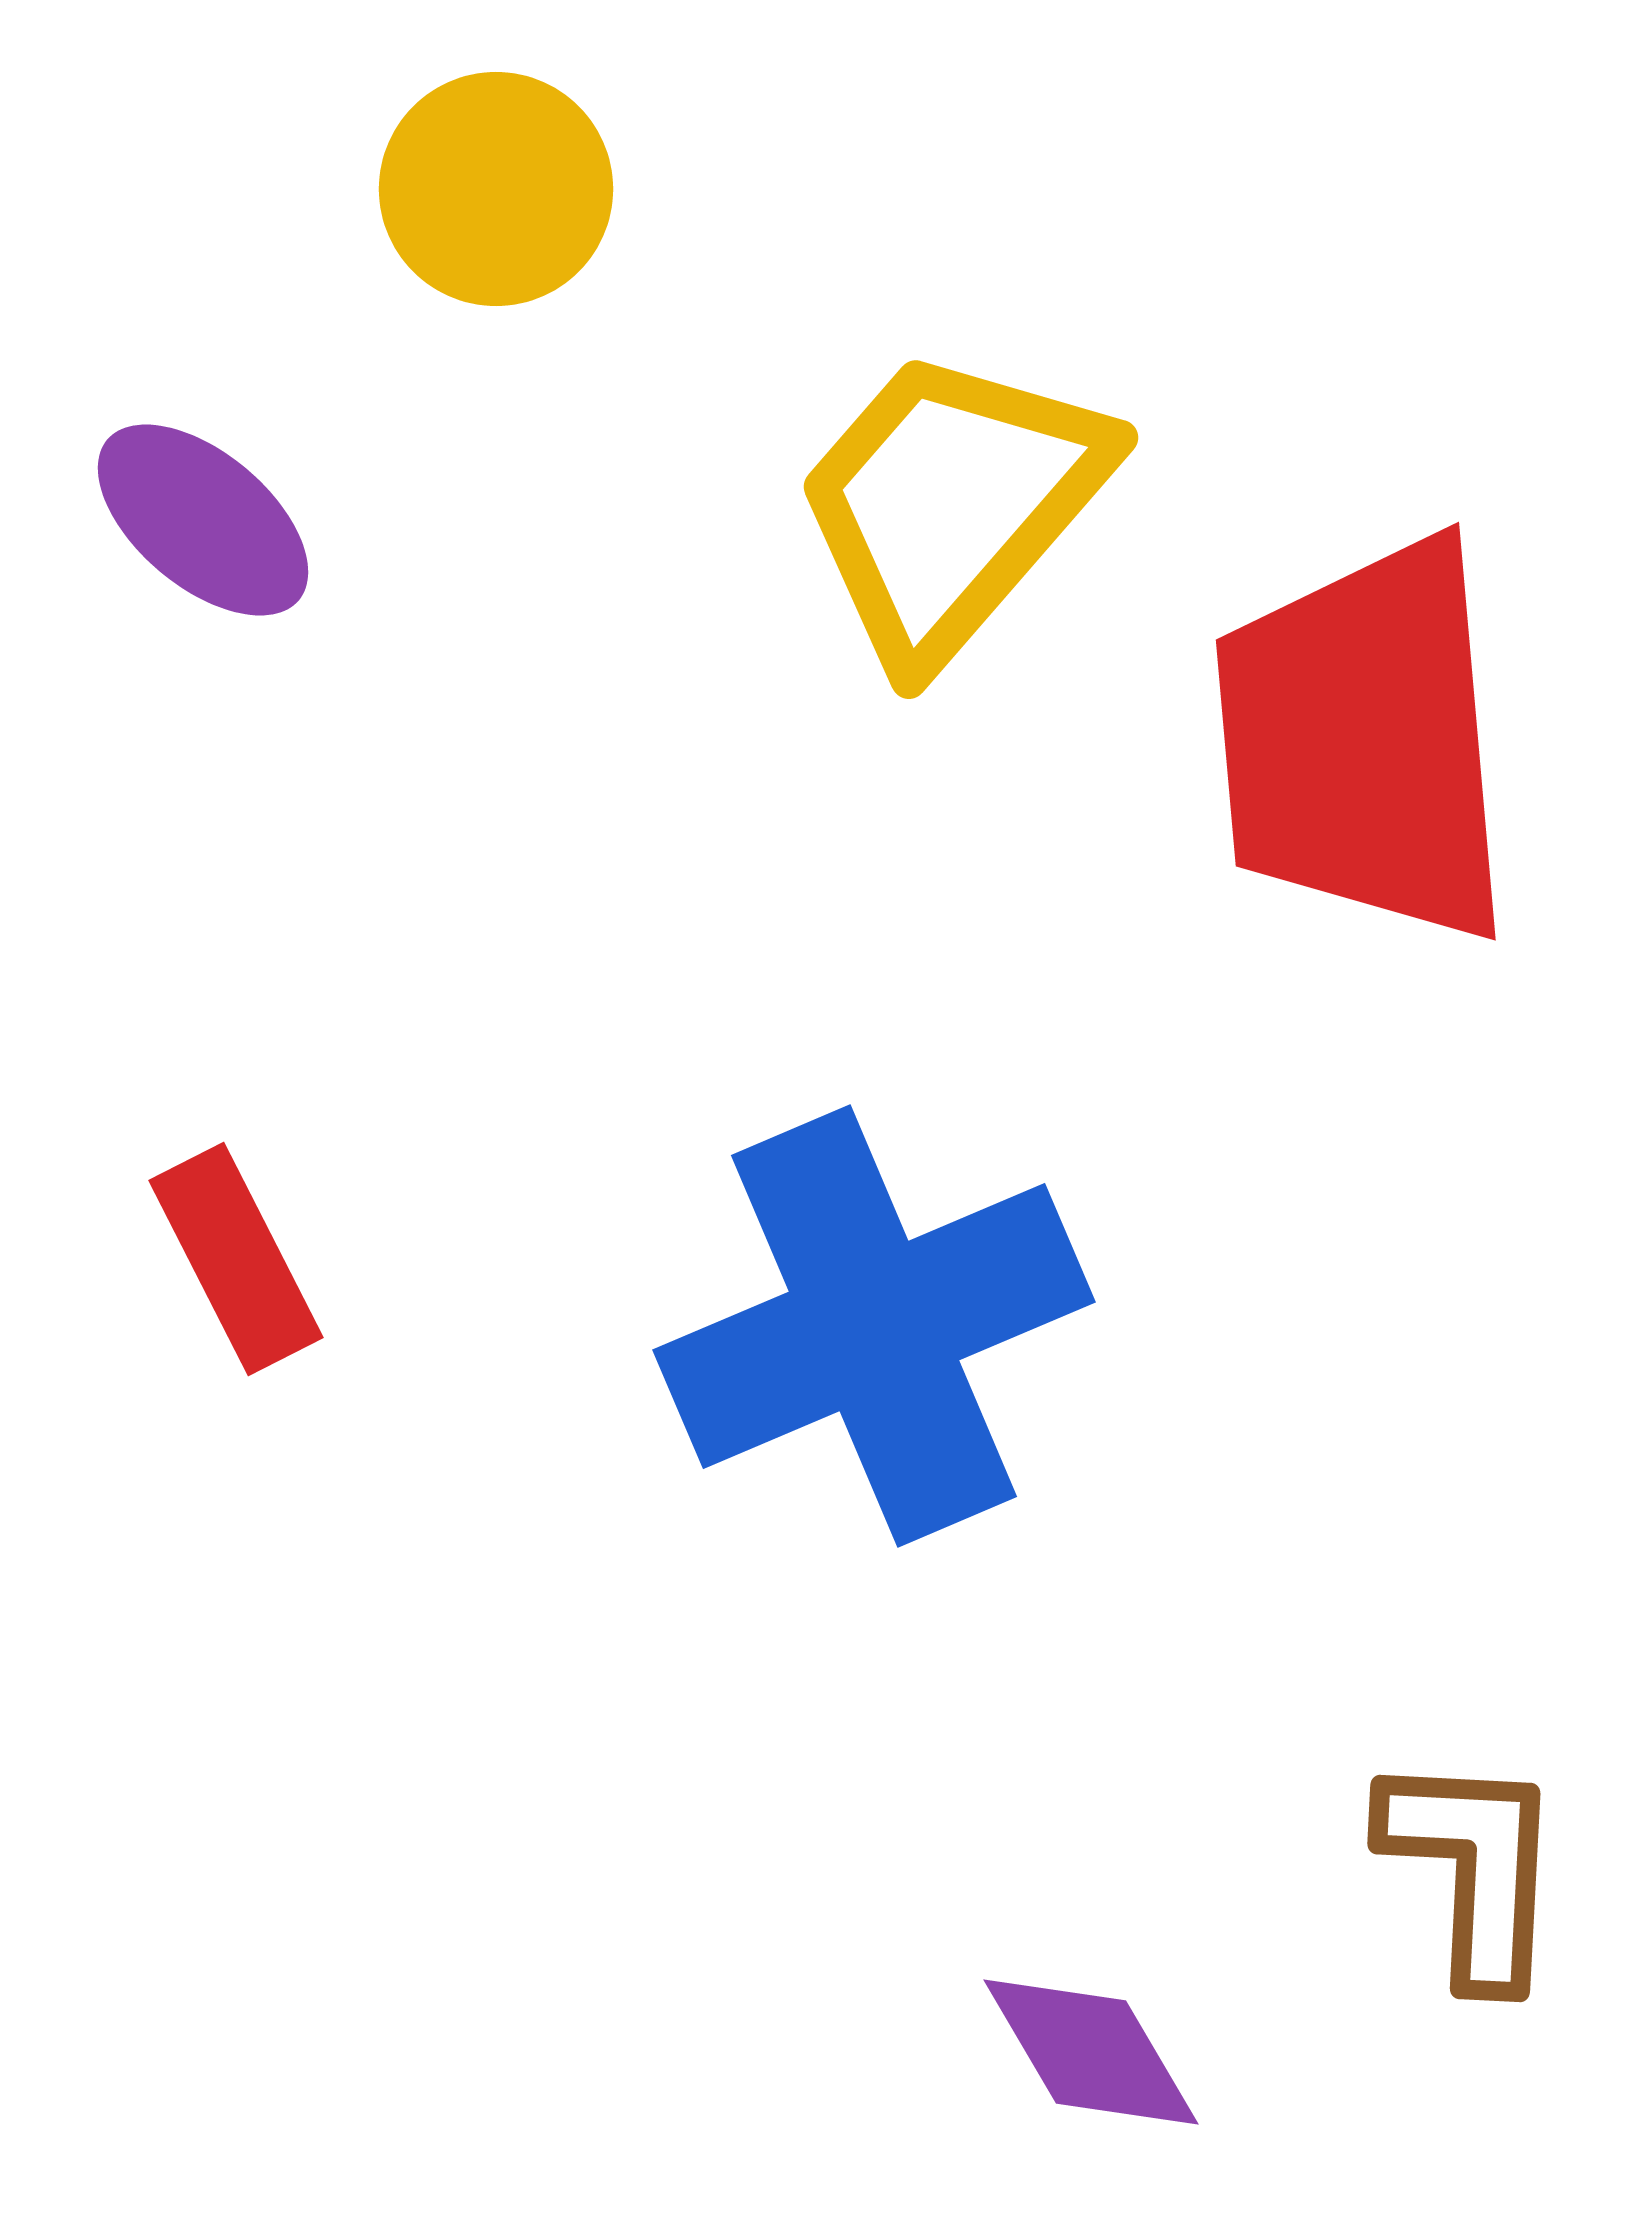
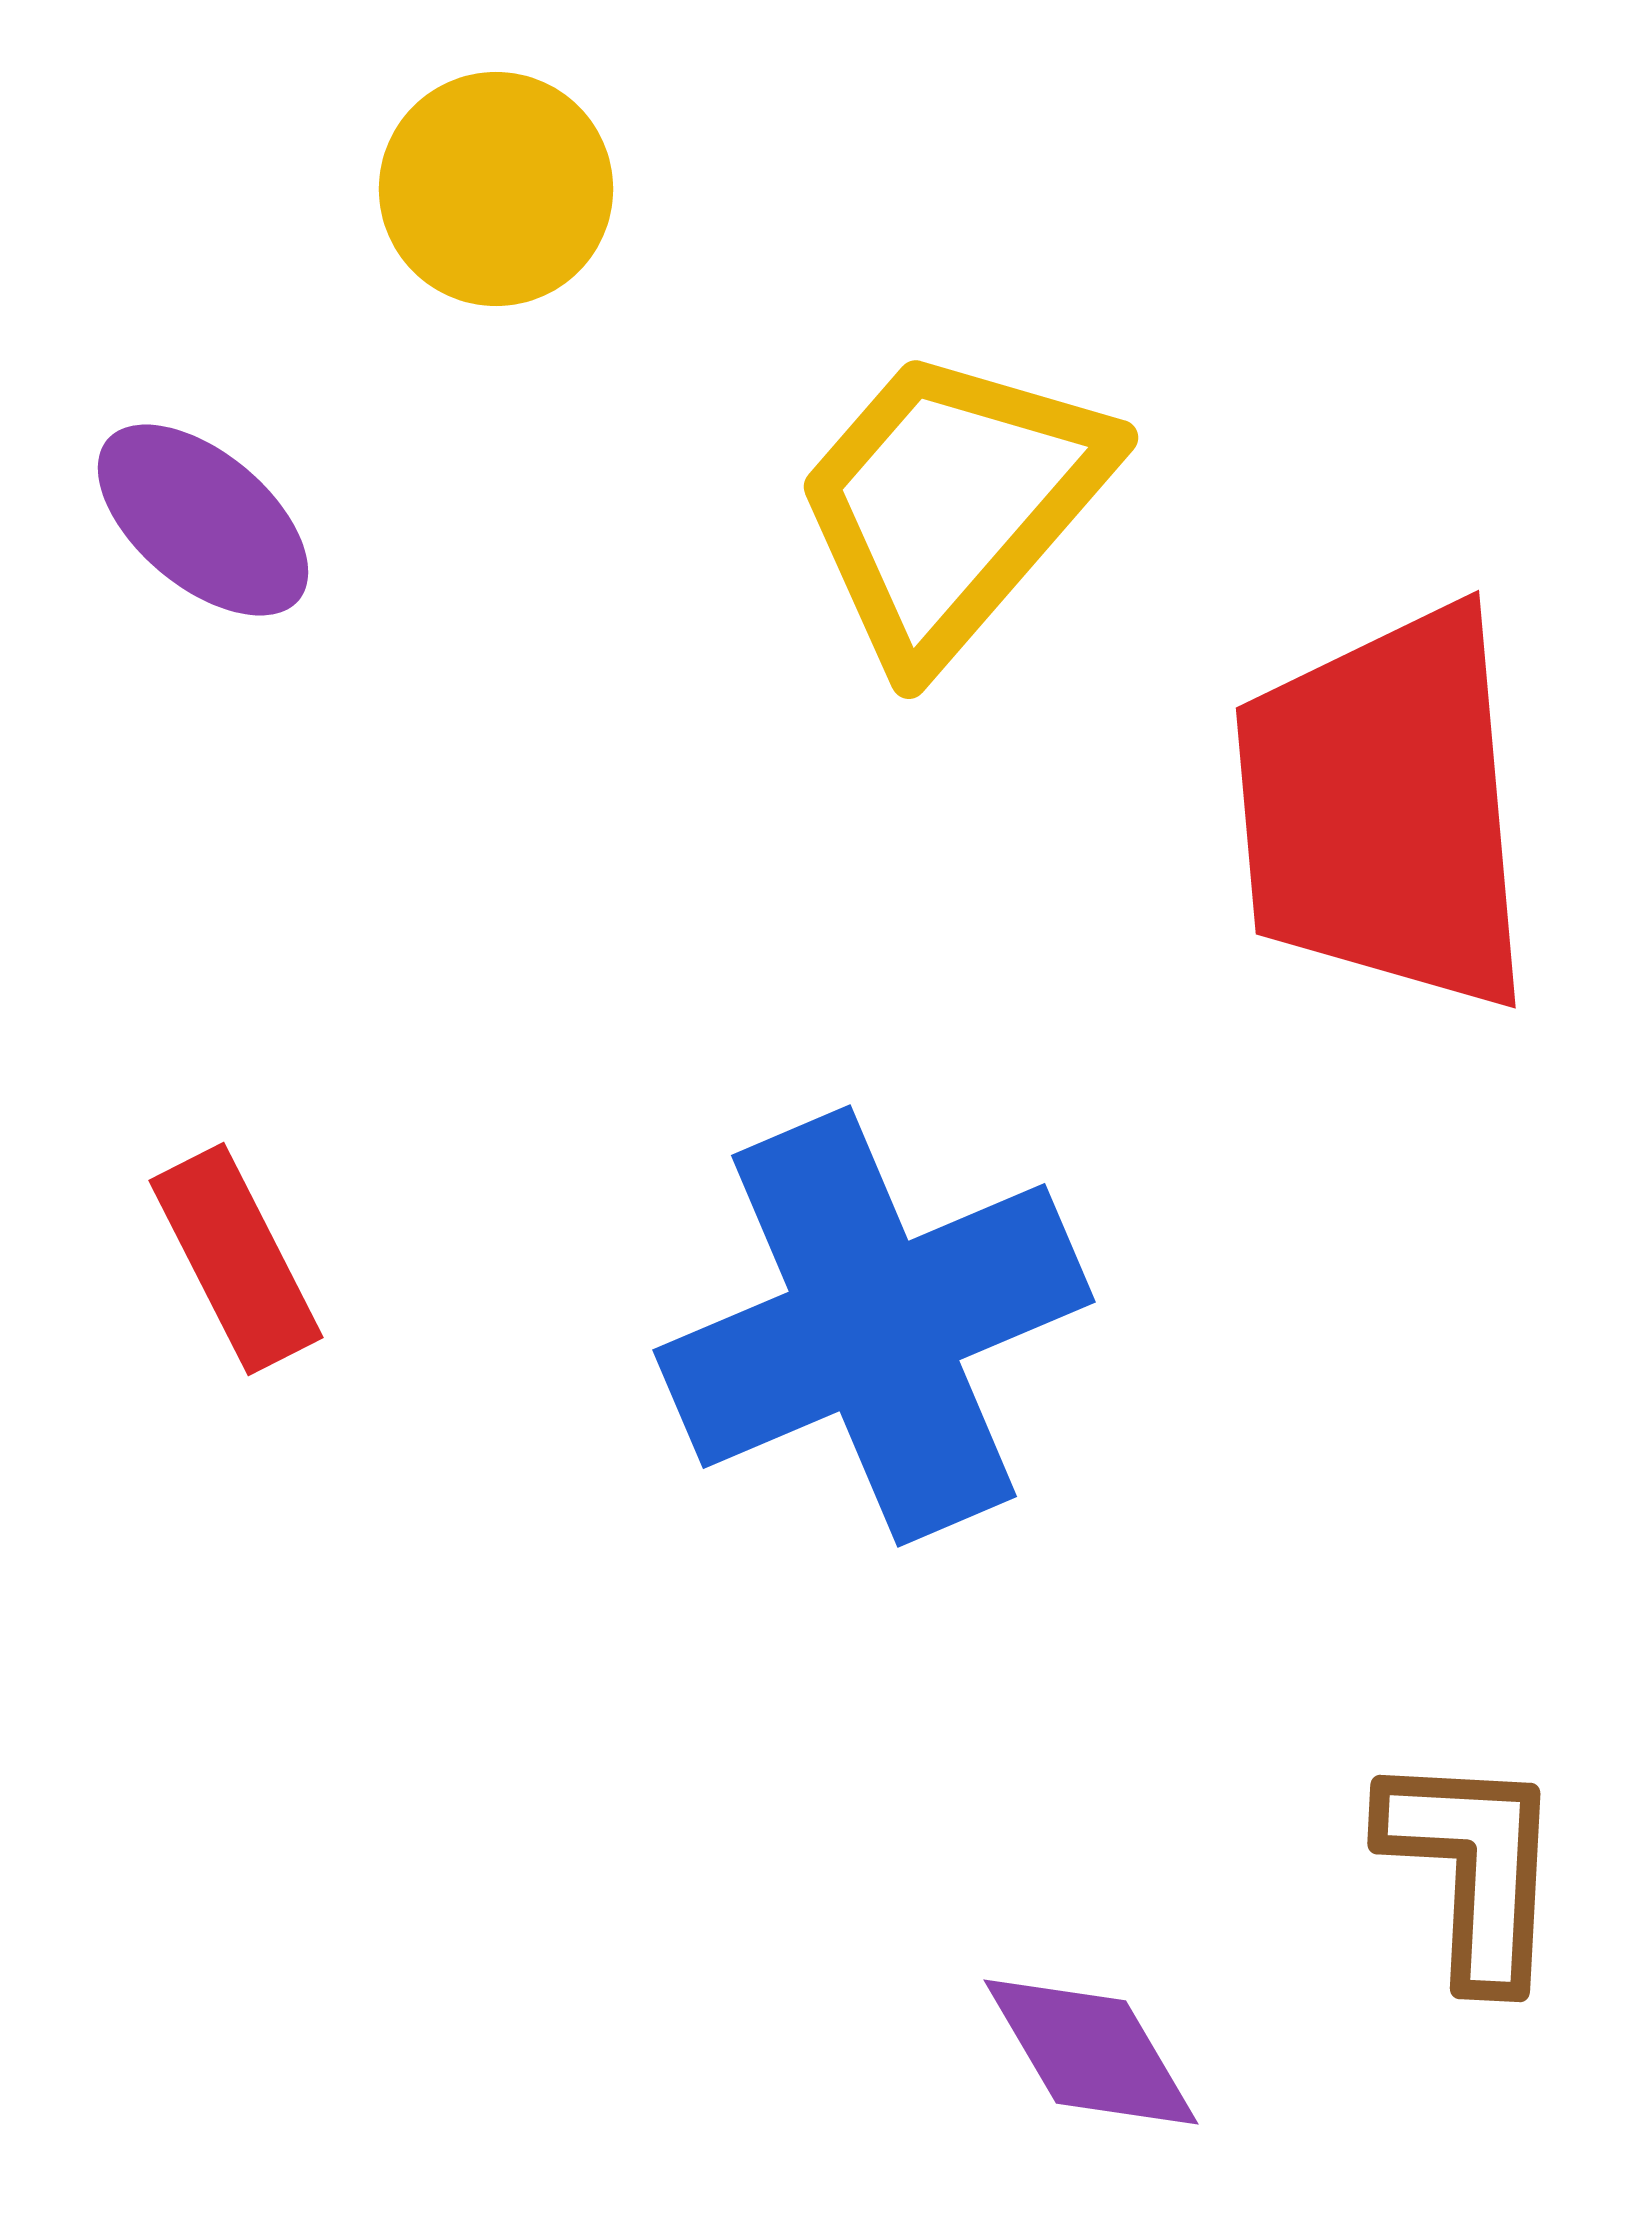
red trapezoid: moved 20 px right, 68 px down
